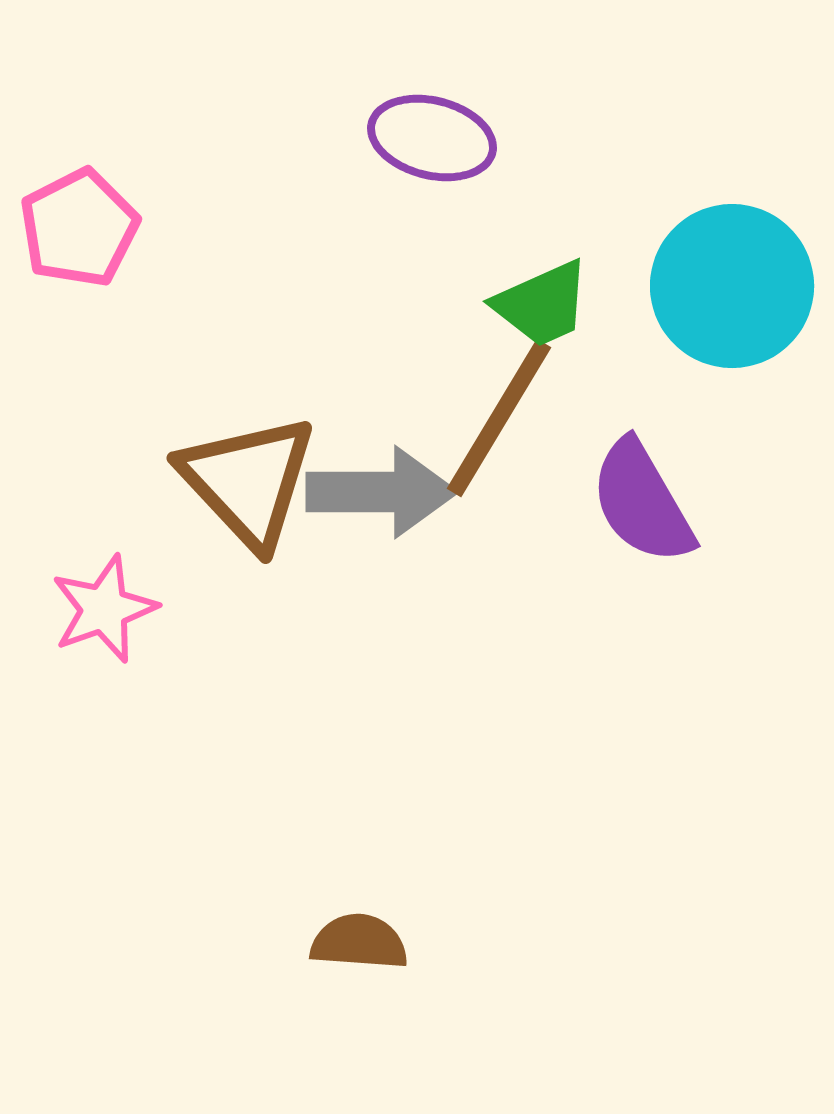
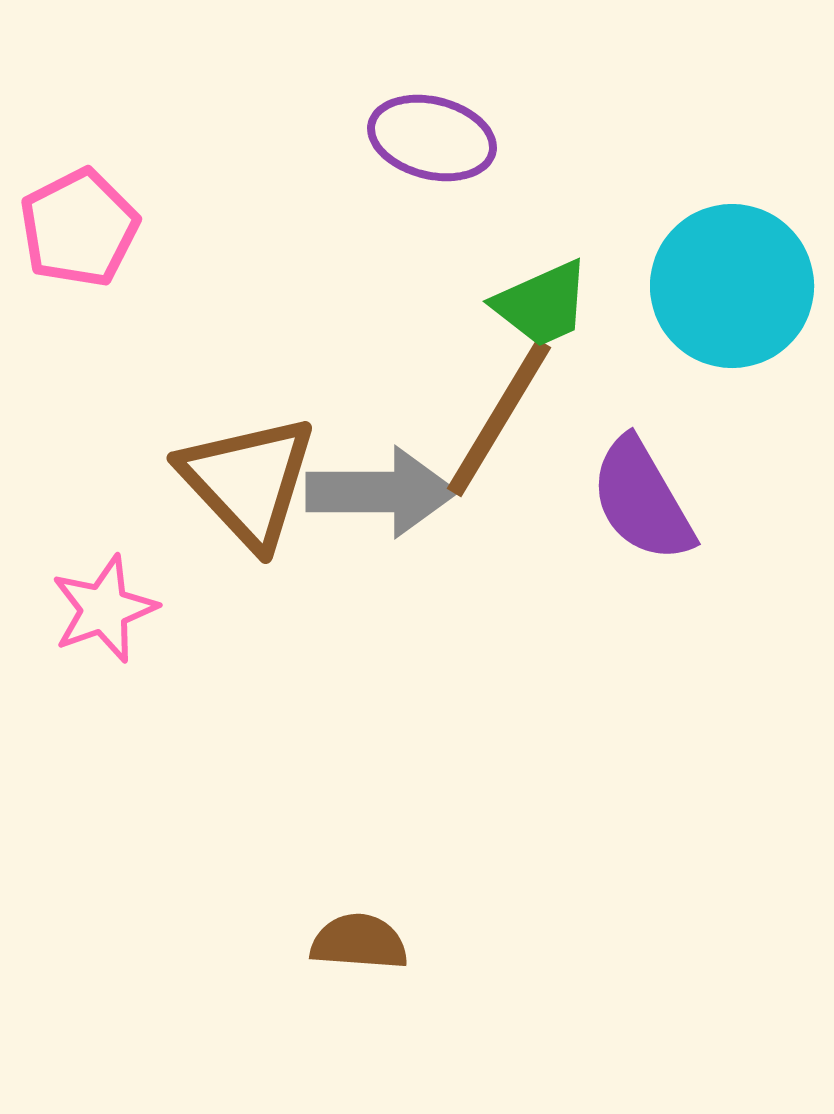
purple semicircle: moved 2 px up
